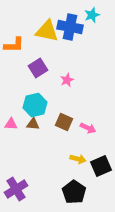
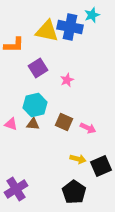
pink triangle: rotated 16 degrees clockwise
